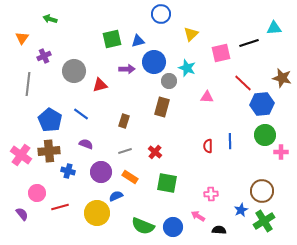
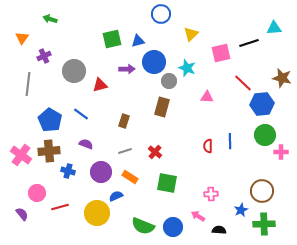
green cross at (264, 221): moved 3 px down; rotated 30 degrees clockwise
